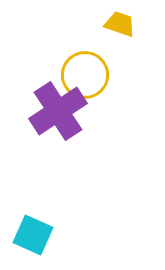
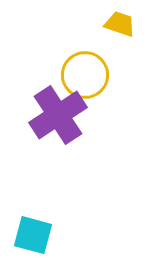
purple cross: moved 4 px down
cyan square: rotated 9 degrees counterclockwise
